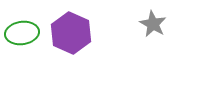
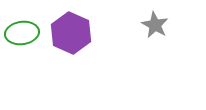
gray star: moved 2 px right, 1 px down
